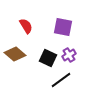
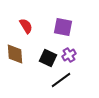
brown diamond: rotated 45 degrees clockwise
